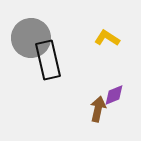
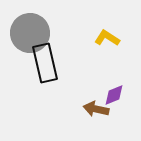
gray circle: moved 1 px left, 5 px up
black rectangle: moved 3 px left, 3 px down
brown arrow: moved 2 px left; rotated 90 degrees counterclockwise
